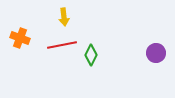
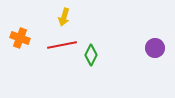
yellow arrow: rotated 24 degrees clockwise
purple circle: moved 1 px left, 5 px up
